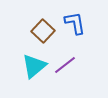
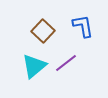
blue L-shape: moved 8 px right, 3 px down
purple line: moved 1 px right, 2 px up
